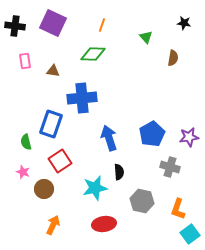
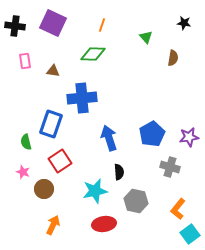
cyan star: moved 3 px down
gray hexagon: moved 6 px left
orange L-shape: rotated 20 degrees clockwise
